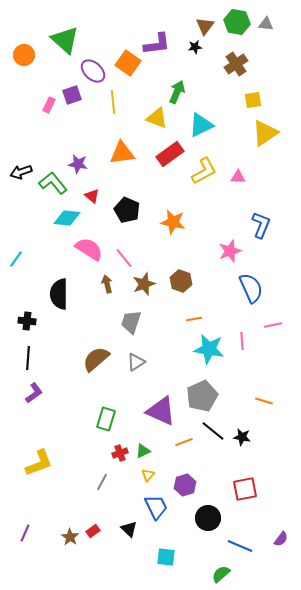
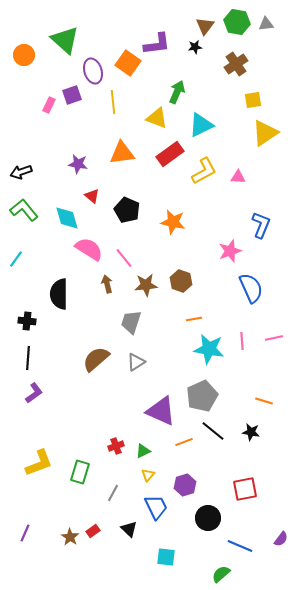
gray triangle at (266, 24): rotated 14 degrees counterclockwise
purple ellipse at (93, 71): rotated 30 degrees clockwise
green L-shape at (53, 183): moved 29 px left, 27 px down
cyan diamond at (67, 218): rotated 68 degrees clockwise
brown star at (144, 284): moved 2 px right, 1 px down; rotated 15 degrees clockwise
pink line at (273, 325): moved 1 px right, 13 px down
green rectangle at (106, 419): moved 26 px left, 53 px down
black star at (242, 437): moved 9 px right, 5 px up
red cross at (120, 453): moved 4 px left, 7 px up
gray line at (102, 482): moved 11 px right, 11 px down
